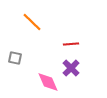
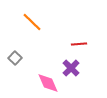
red line: moved 8 px right
gray square: rotated 32 degrees clockwise
pink diamond: moved 1 px down
